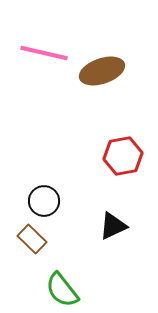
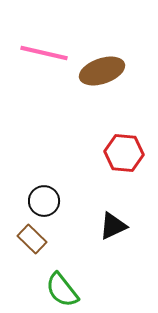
red hexagon: moved 1 px right, 3 px up; rotated 15 degrees clockwise
